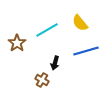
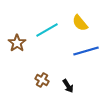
black arrow: moved 13 px right, 23 px down; rotated 48 degrees counterclockwise
